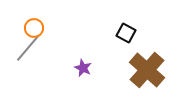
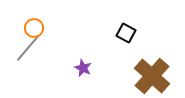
brown cross: moved 5 px right, 6 px down
